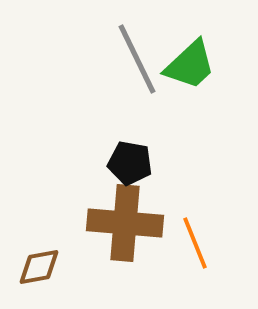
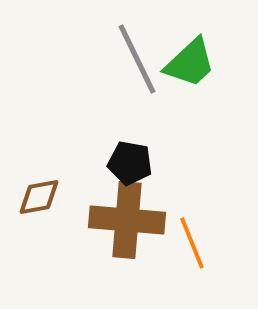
green trapezoid: moved 2 px up
brown cross: moved 2 px right, 3 px up
orange line: moved 3 px left
brown diamond: moved 70 px up
